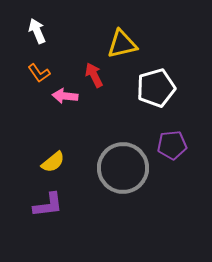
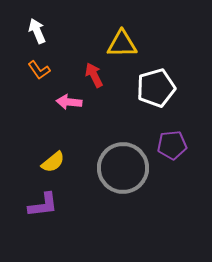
yellow triangle: rotated 12 degrees clockwise
orange L-shape: moved 3 px up
pink arrow: moved 4 px right, 6 px down
purple L-shape: moved 5 px left
